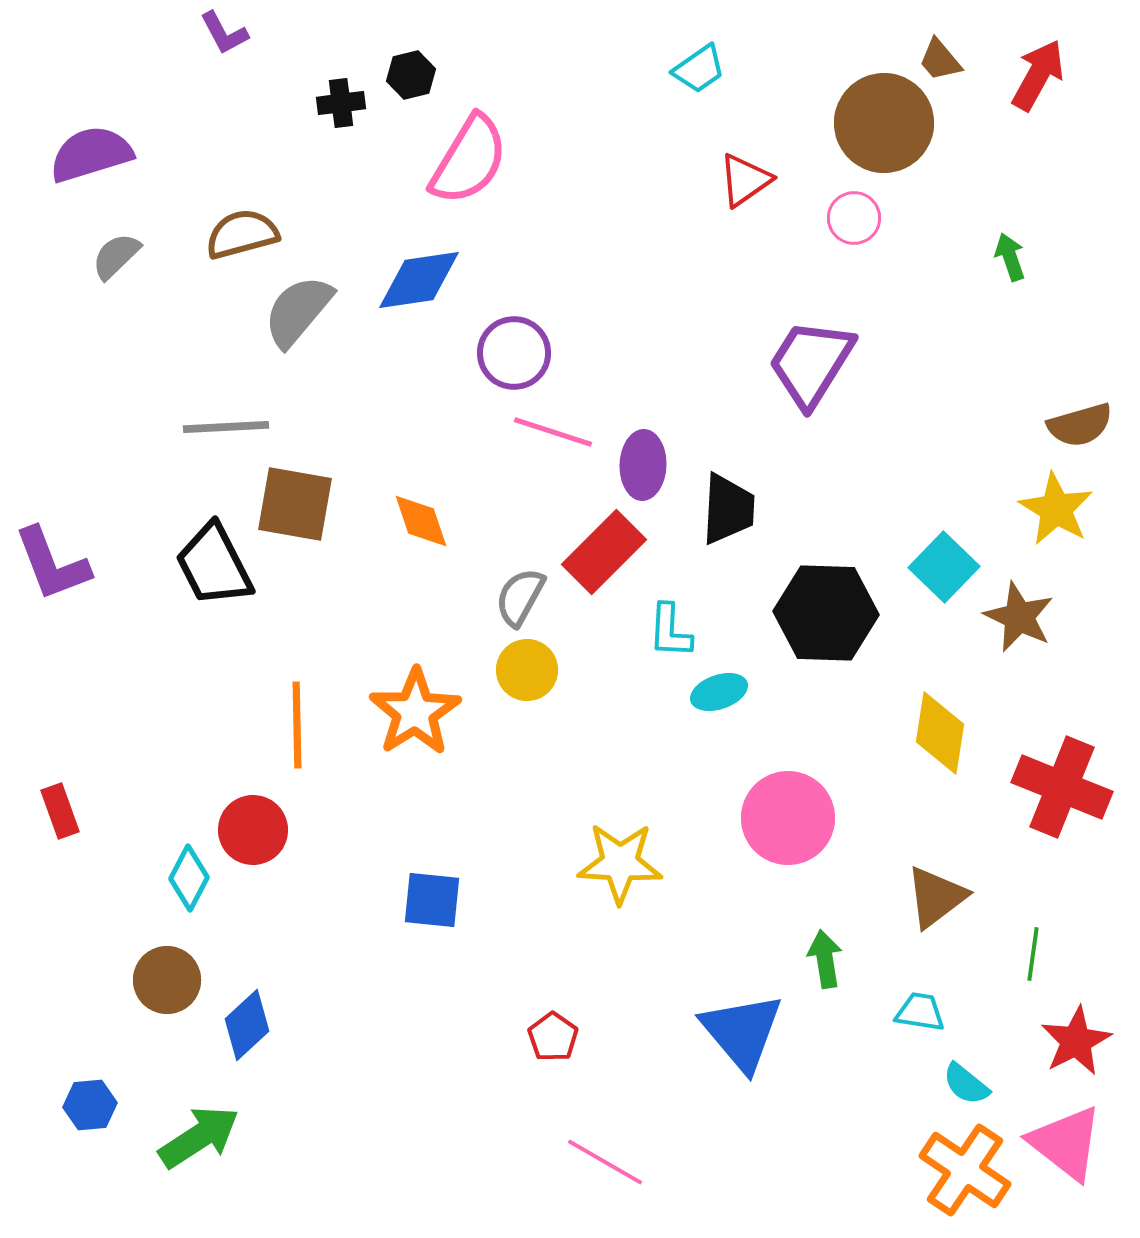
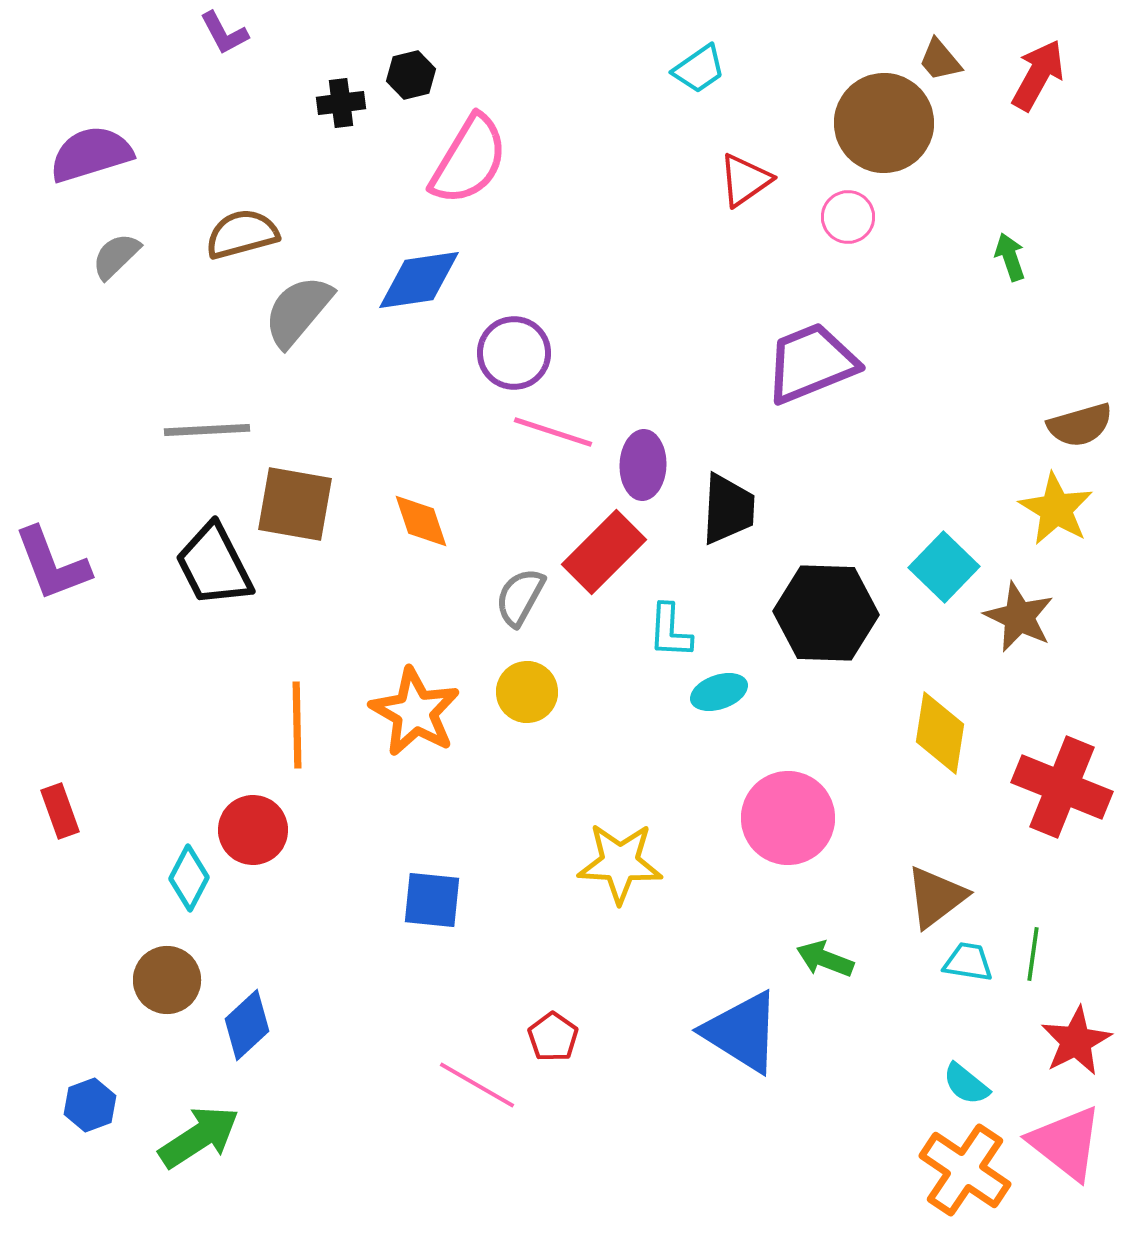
pink circle at (854, 218): moved 6 px left, 1 px up
purple trapezoid at (811, 363): rotated 36 degrees clockwise
gray line at (226, 427): moved 19 px left, 3 px down
yellow circle at (527, 670): moved 22 px down
orange star at (415, 712): rotated 10 degrees counterclockwise
green arrow at (825, 959): rotated 60 degrees counterclockwise
cyan trapezoid at (920, 1012): moved 48 px right, 50 px up
blue triangle at (742, 1032): rotated 18 degrees counterclockwise
blue hexagon at (90, 1105): rotated 15 degrees counterclockwise
pink line at (605, 1162): moved 128 px left, 77 px up
